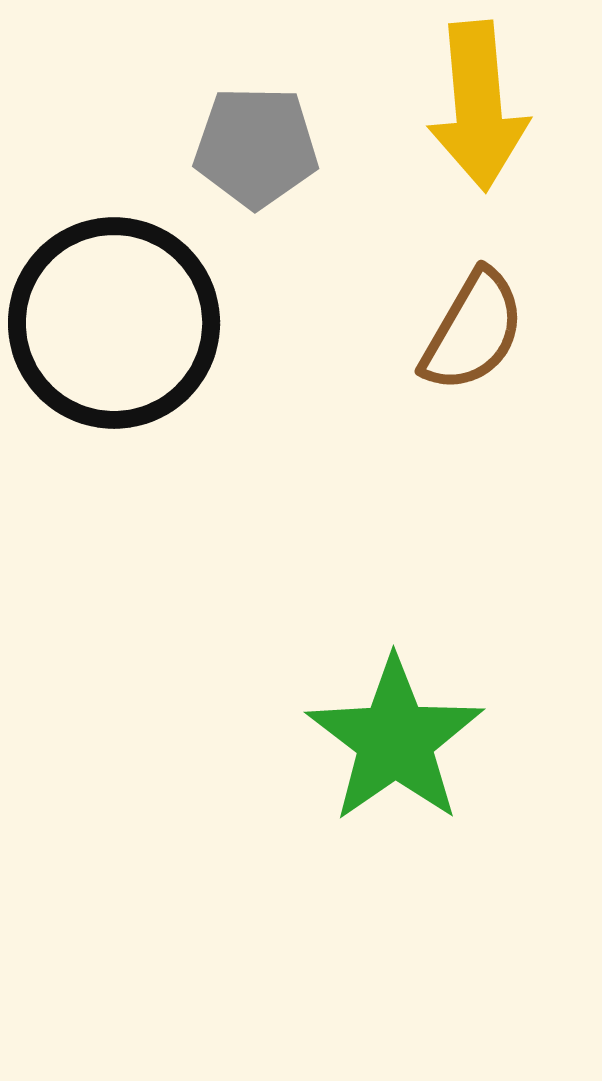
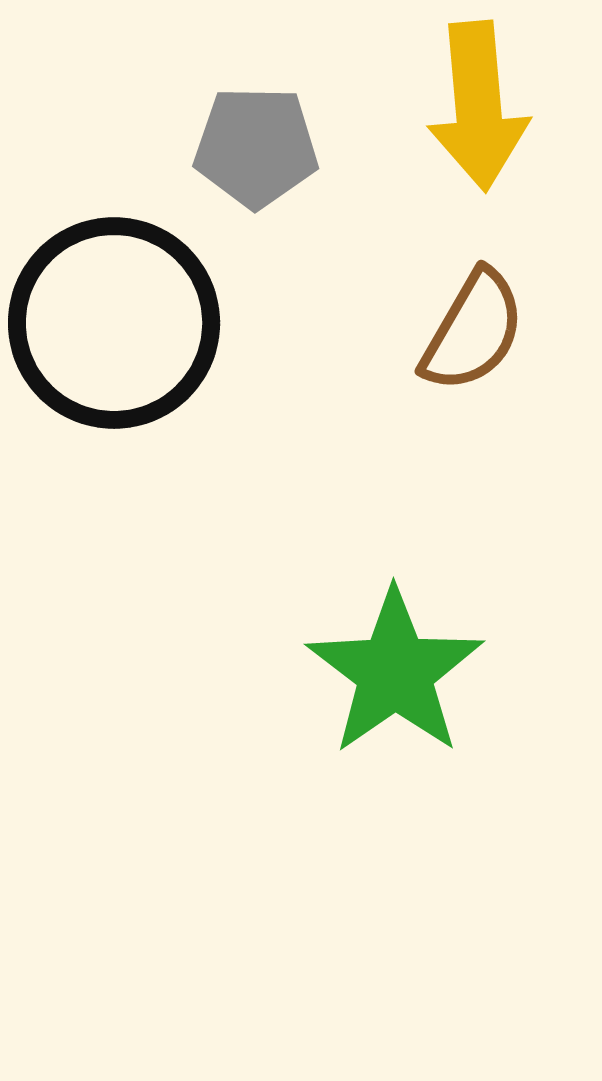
green star: moved 68 px up
